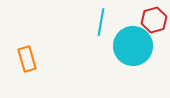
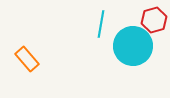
cyan line: moved 2 px down
orange rectangle: rotated 25 degrees counterclockwise
